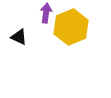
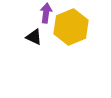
black triangle: moved 15 px right
